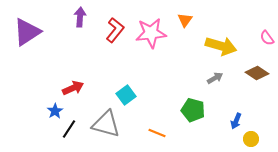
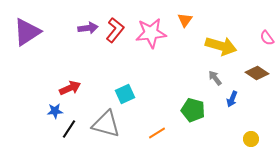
purple arrow: moved 8 px right, 11 px down; rotated 78 degrees clockwise
gray arrow: rotated 98 degrees counterclockwise
red arrow: moved 3 px left
cyan square: moved 1 px left, 1 px up; rotated 12 degrees clockwise
blue star: rotated 28 degrees clockwise
blue arrow: moved 4 px left, 22 px up
orange line: rotated 54 degrees counterclockwise
